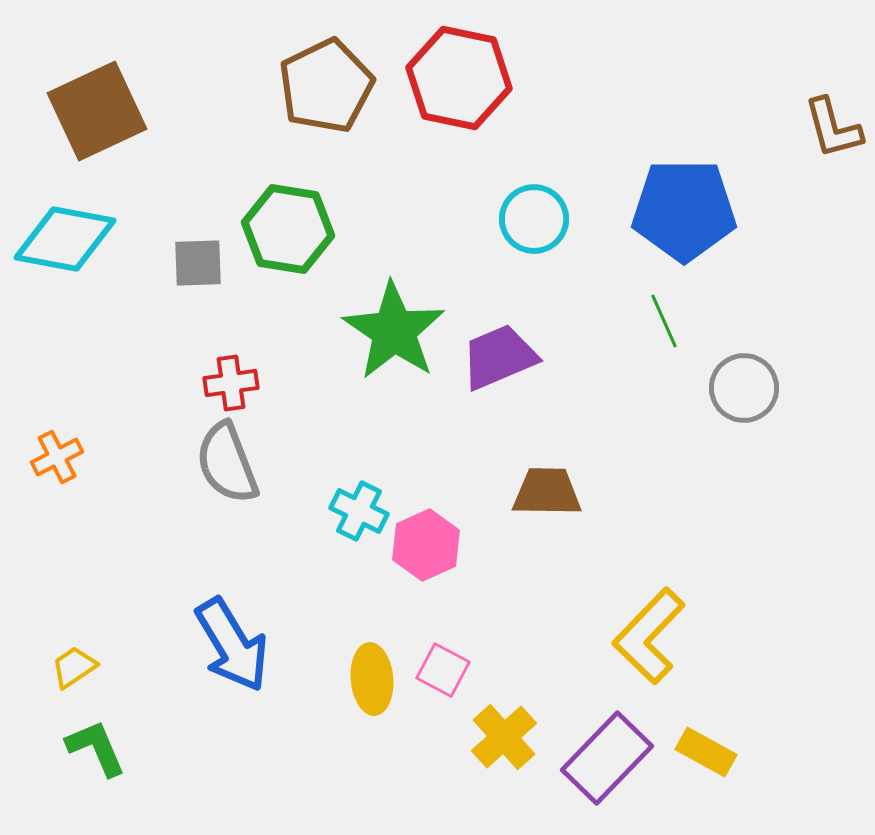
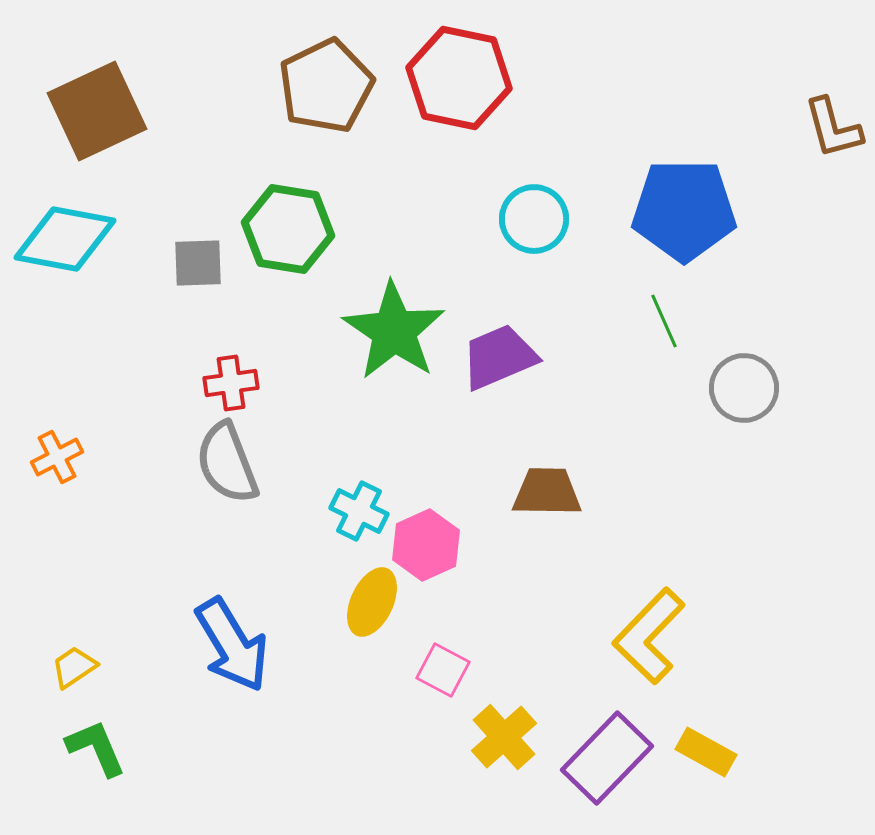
yellow ellipse: moved 77 px up; rotated 30 degrees clockwise
